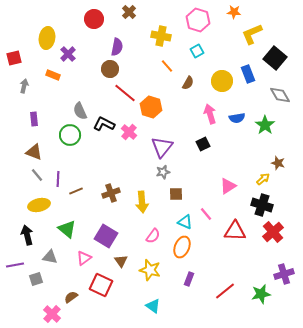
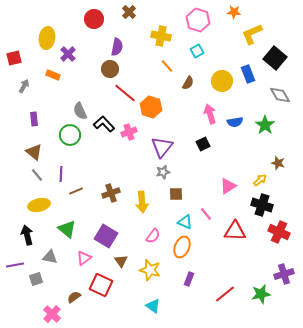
gray arrow at (24, 86): rotated 16 degrees clockwise
blue semicircle at (237, 118): moved 2 px left, 4 px down
black L-shape at (104, 124): rotated 20 degrees clockwise
pink cross at (129, 132): rotated 28 degrees clockwise
brown triangle at (34, 152): rotated 18 degrees clockwise
purple line at (58, 179): moved 3 px right, 5 px up
yellow arrow at (263, 179): moved 3 px left, 1 px down
red cross at (273, 232): moved 6 px right; rotated 25 degrees counterclockwise
red line at (225, 291): moved 3 px down
brown semicircle at (71, 297): moved 3 px right
